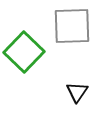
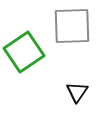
green square: rotated 12 degrees clockwise
